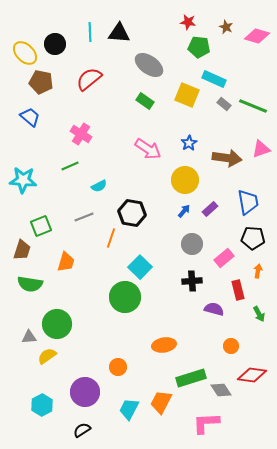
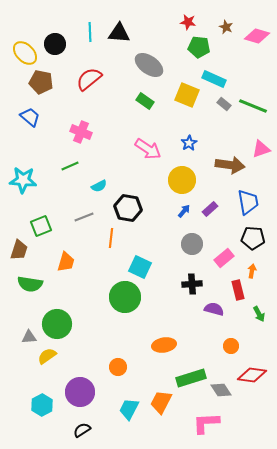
pink cross at (81, 134): moved 2 px up; rotated 10 degrees counterclockwise
brown arrow at (227, 158): moved 3 px right, 7 px down
yellow circle at (185, 180): moved 3 px left
black hexagon at (132, 213): moved 4 px left, 5 px up
orange line at (111, 238): rotated 12 degrees counterclockwise
brown trapezoid at (22, 250): moved 3 px left
cyan square at (140, 267): rotated 20 degrees counterclockwise
orange arrow at (258, 271): moved 6 px left
black cross at (192, 281): moved 3 px down
purple circle at (85, 392): moved 5 px left
